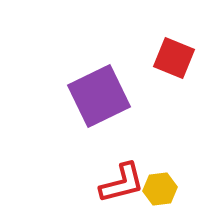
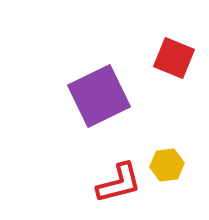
red L-shape: moved 3 px left
yellow hexagon: moved 7 px right, 24 px up
